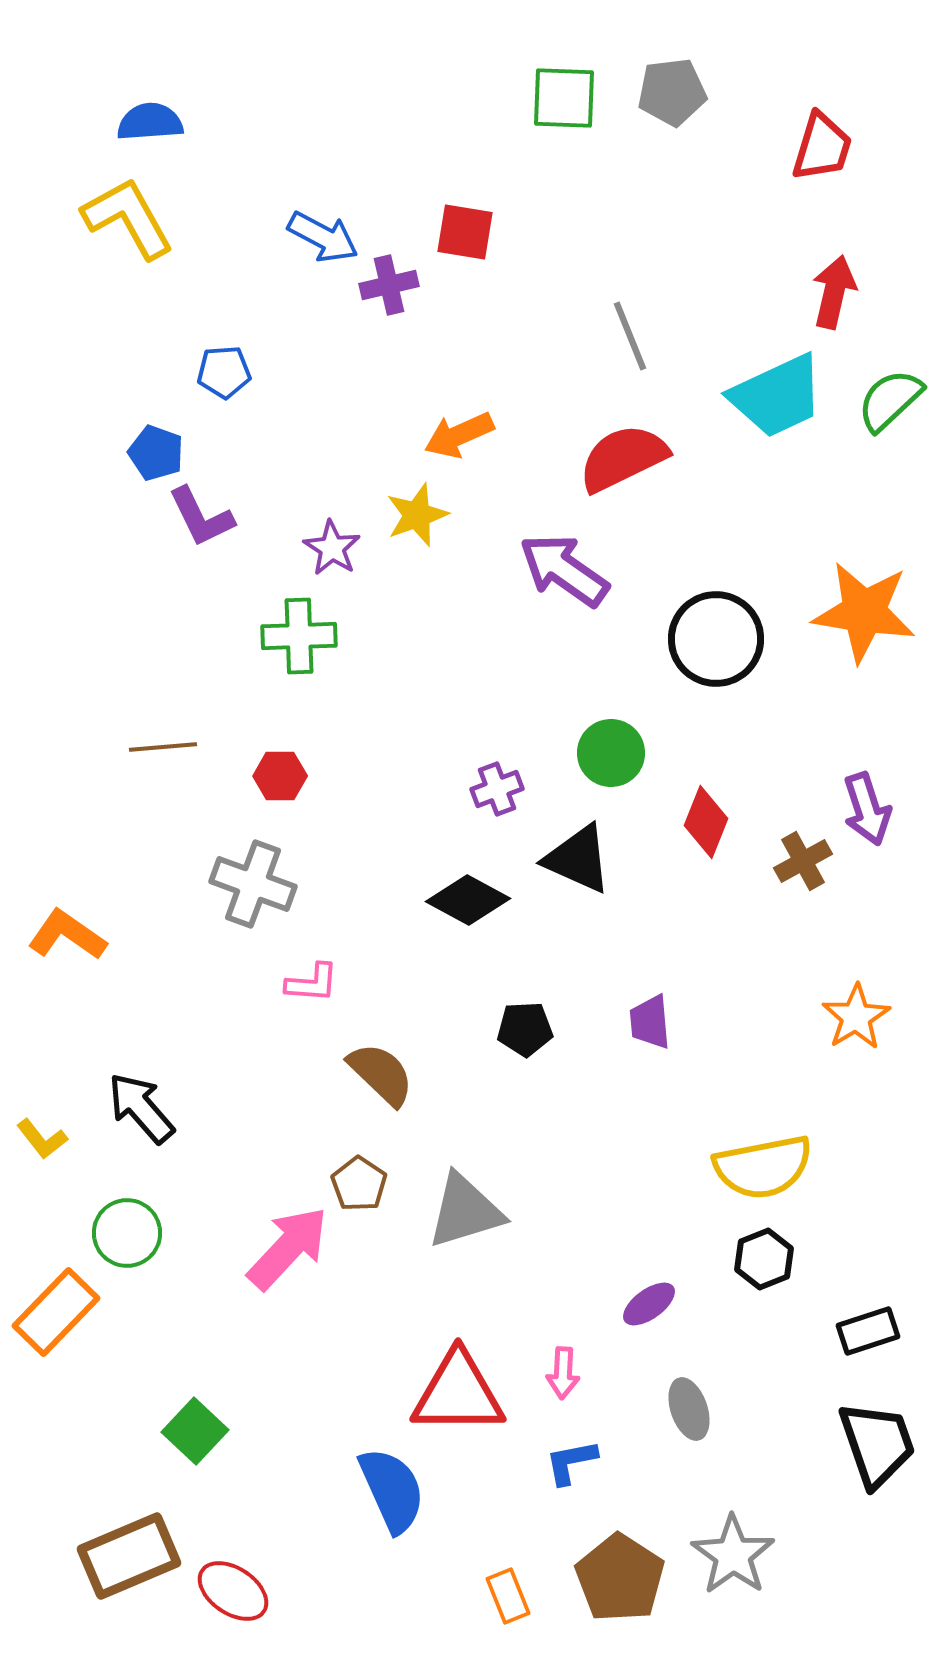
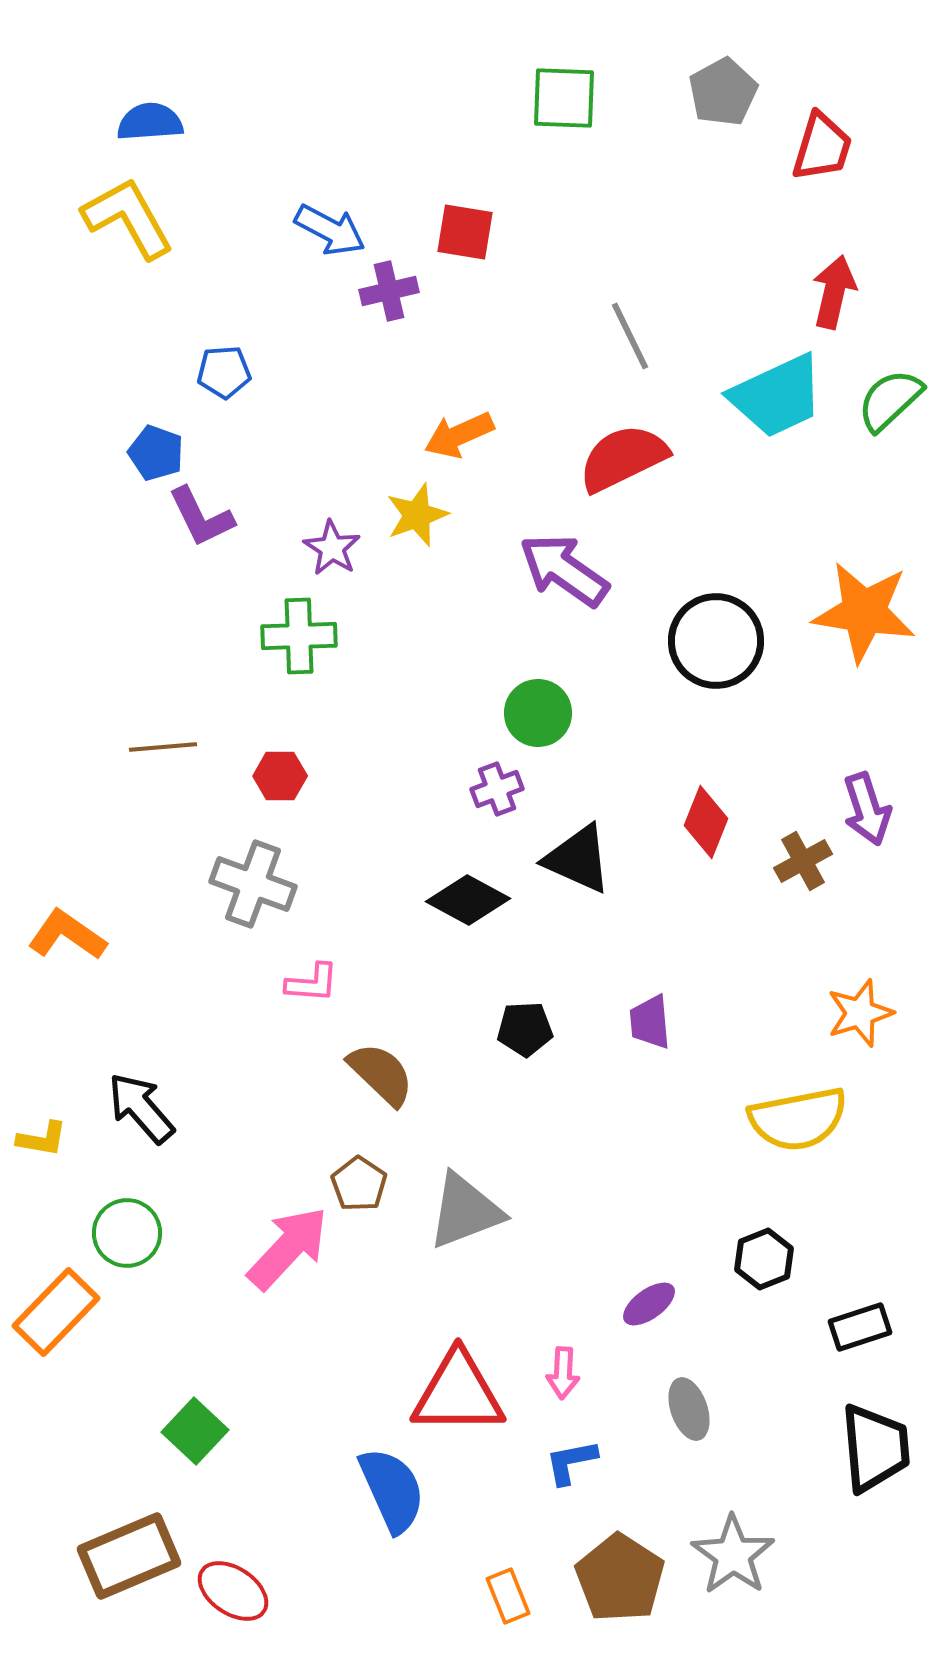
gray pentagon at (672, 92): moved 51 px right; rotated 22 degrees counterclockwise
blue arrow at (323, 237): moved 7 px right, 7 px up
purple cross at (389, 285): moved 6 px down
gray line at (630, 336): rotated 4 degrees counterclockwise
black circle at (716, 639): moved 2 px down
green circle at (611, 753): moved 73 px left, 40 px up
orange star at (856, 1017): moved 4 px right, 4 px up; rotated 14 degrees clockwise
yellow L-shape at (42, 1139): rotated 42 degrees counterclockwise
yellow semicircle at (763, 1167): moved 35 px right, 48 px up
gray triangle at (465, 1211): rotated 4 degrees counterclockwise
black rectangle at (868, 1331): moved 8 px left, 4 px up
black trapezoid at (877, 1444): moved 2 px left, 4 px down; rotated 14 degrees clockwise
